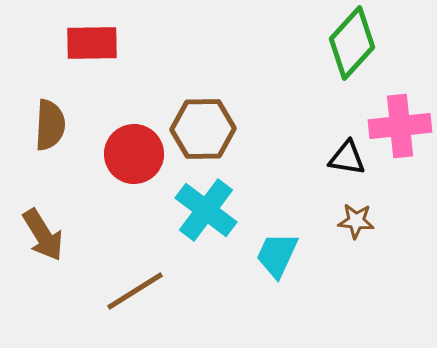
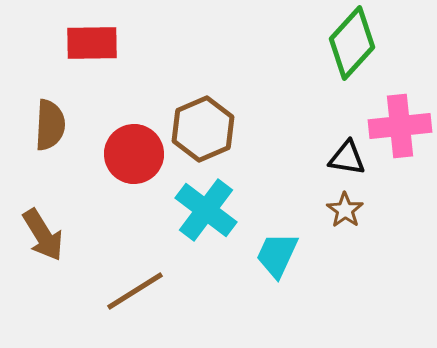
brown hexagon: rotated 22 degrees counterclockwise
brown star: moved 11 px left, 11 px up; rotated 30 degrees clockwise
